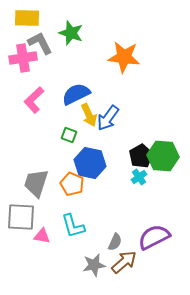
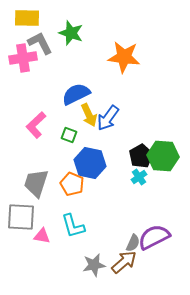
pink L-shape: moved 2 px right, 25 px down
gray semicircle: moved 18 px right, 1 px down
